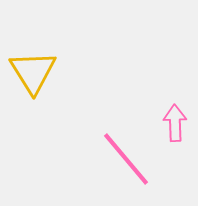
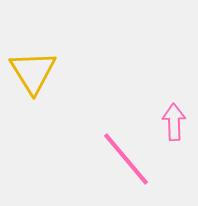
pink arrow: moved 1 px left, 1 px up
